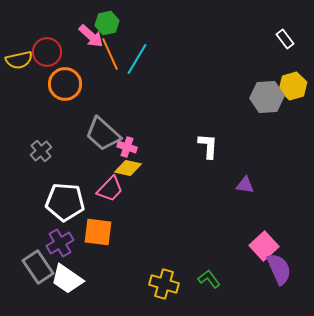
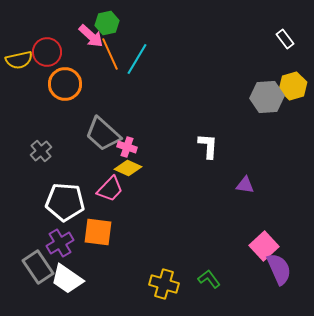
yellow diamond: rotated 12 degrees clockwise
